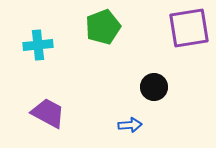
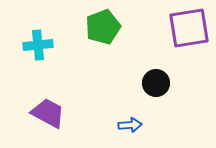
black circle: moved 2 px right, 4 px up
